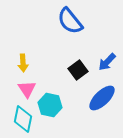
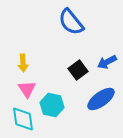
blue semicircle: moved 1 px right, 1 px down
blue arrow: rotated 18 degrees clockwise
blue ellipse: moved 1 px left, 1 px down; rotated 8 degrees clockwise
cyan hexagon: moved 2 px right
cyan diamond: rotated 20 degrees counterclockwise
